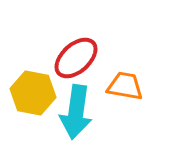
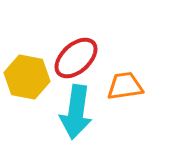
orange trapezoid: rotated 18 degrees counterclockwise
yellow hexagon: moved 6 px left, 16 px up
